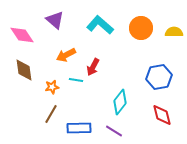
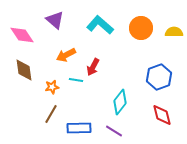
blue hexagon: rotated 10 degrees counterclockwise
